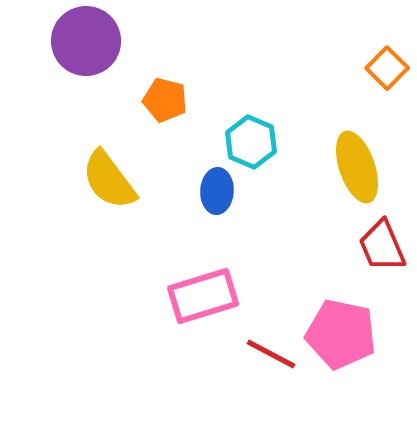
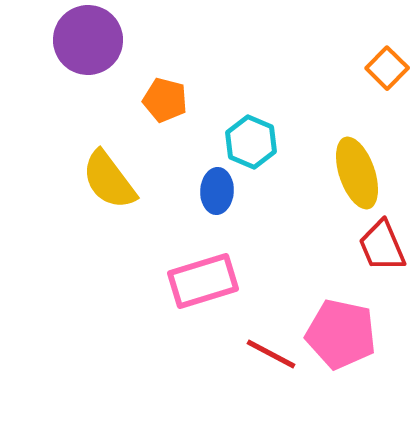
purple circle: moved 2 px right, 1 px up
yellow ellipse: moved 6 px down
pink rectangle: moved 15 px up
